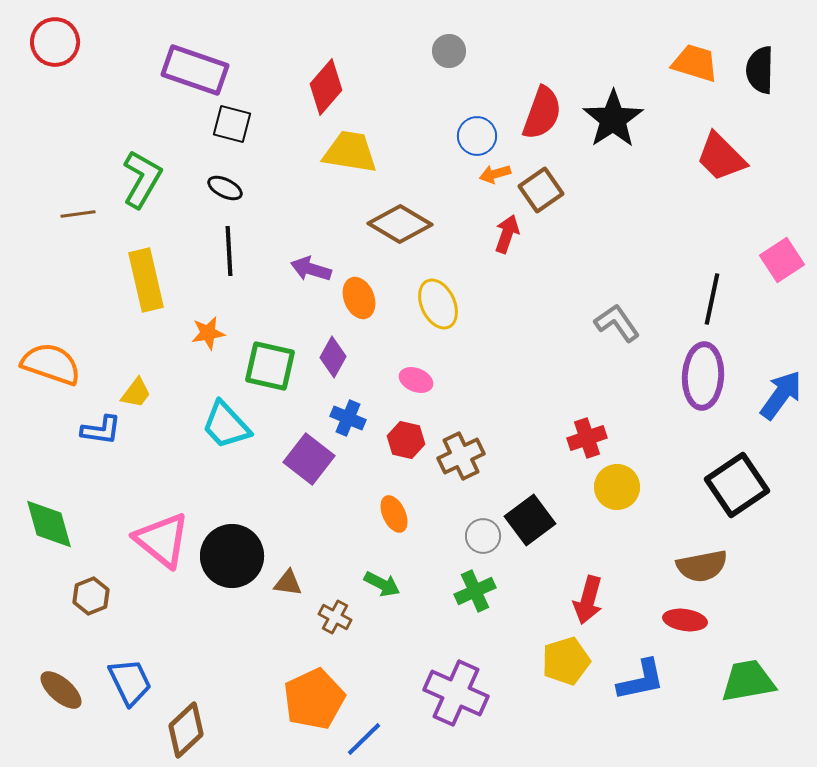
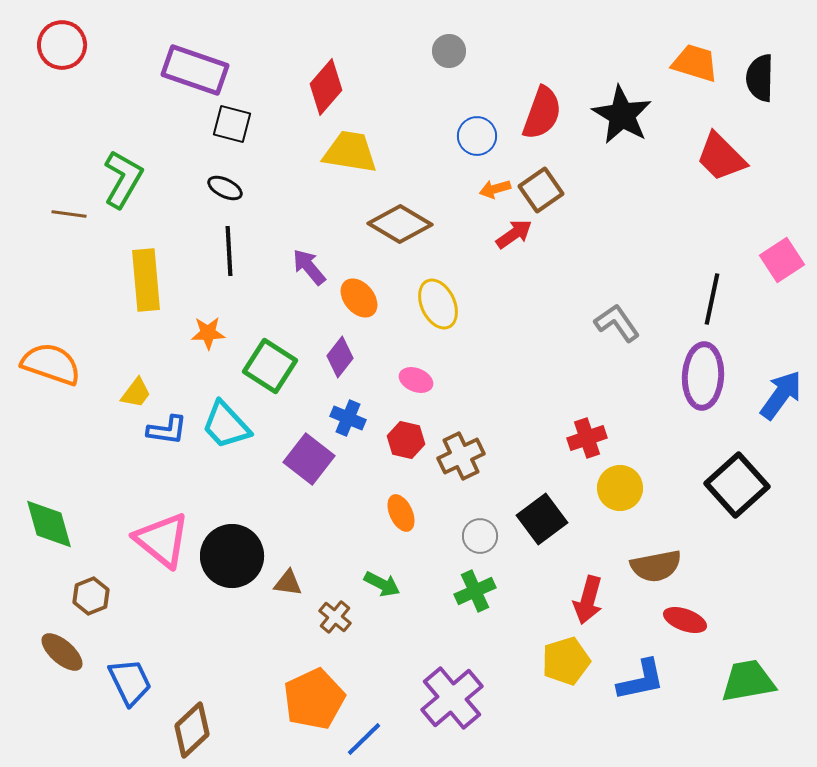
red circle at (55, 42): moved 7 px right, 3 px down
black semicircle at (760, 70): moved 8 px down
black star at (613, 119): moved 9 px right, 4 px up; rotated 8 degrees counterclockwise
orange arrow at (495, 174): moved 15 px down
green L-shape at (142, 179): moved 19 px left
brown line at (78, 214): moved 9 px left; rotated 16 degrees clockwise
red arrow at (507, 234): moved 7 px right; rotated 36 degrees clockwise
purple arrow at (311, 269): moved 2 px left, 2 px up; rotated 33 degrees clockwise
yellow rectangle at (146, 280): rotated 8 degrees clockwise
orange ellipse at (359, 298): rotated 18 degrees counterclockwise
orange star at (208, 333): rotated 8 degrees clockwise
purple diamond at (333, 357): moved 7 px right; rotated 9 degrees clockwise
green square at (270, 366): rotated 20 degrees clockwise
blue L-shape at (101, 430): moved 66 px right
black square at (737, 485): rotated 8 degrees counterclockwise
yellow circle at (617, 487): moved 3 px right, 1 px down
orange ellipse at (394, 514): moved 7 px right, 1 px up
black square at (530, 520): moved 12 px right, 1 px up
gray circle at (483, 536): moved 3 px left
brown semicircle at (702, 566): moved 46 px left
brown cross at (335, 617): rotated 12 degrees clockwise
red ellipse at (685, 620): rotated 12 degrees clockwise
brown ellipse at (61, 690): moved 1 px right, 38 px up
purple cross at (456, 693): moved 4 px left, 5 px down; rotated 26 degrees clockwise
brown diamond at (186, 730): moved 6 px right
